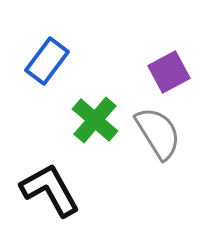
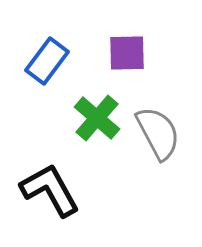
purple square: moved 42 px left, 19 px up; rotated 27 degrees clockwise
green cross: moved 2 px right, 2 px up
gray semicircle: rotated 4 degrees clockwise
